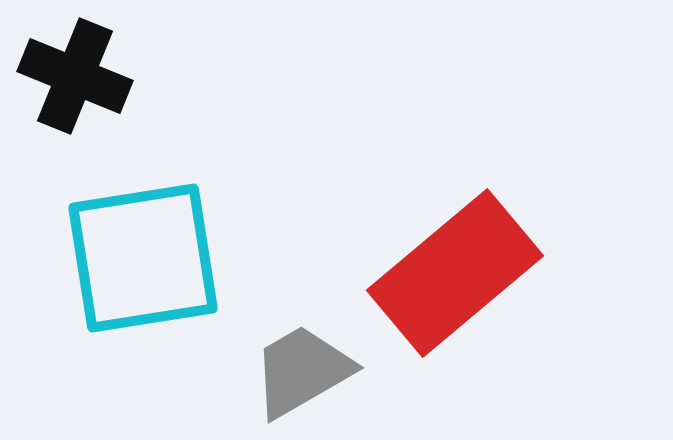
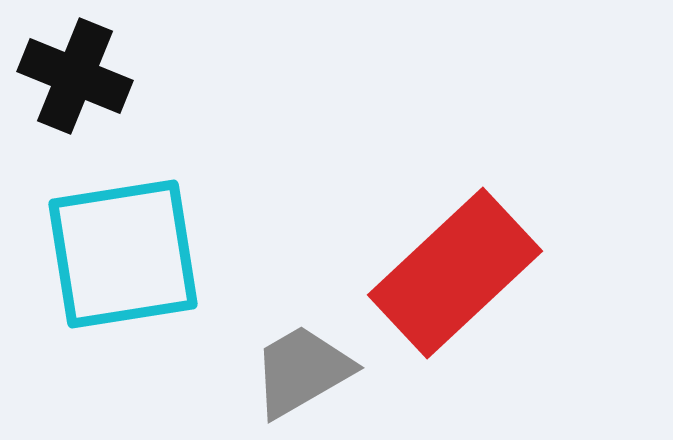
cyan square: moved 20 px left, 4 px up
red rectangle: rotated 3 degrees counterclockwise
